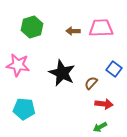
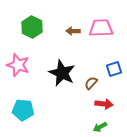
green hexagon: rotated 15 degrees counterclockwise
pink star: rotated 10 degrees clockwise
blue square: rotated 35 degrees clockwise
cyan pentagon: moved 1 px left, 1 px down
